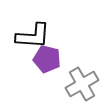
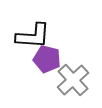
gray cross: moved 9 px left, 4 px up; rotated 12 degrees counterclockwise
